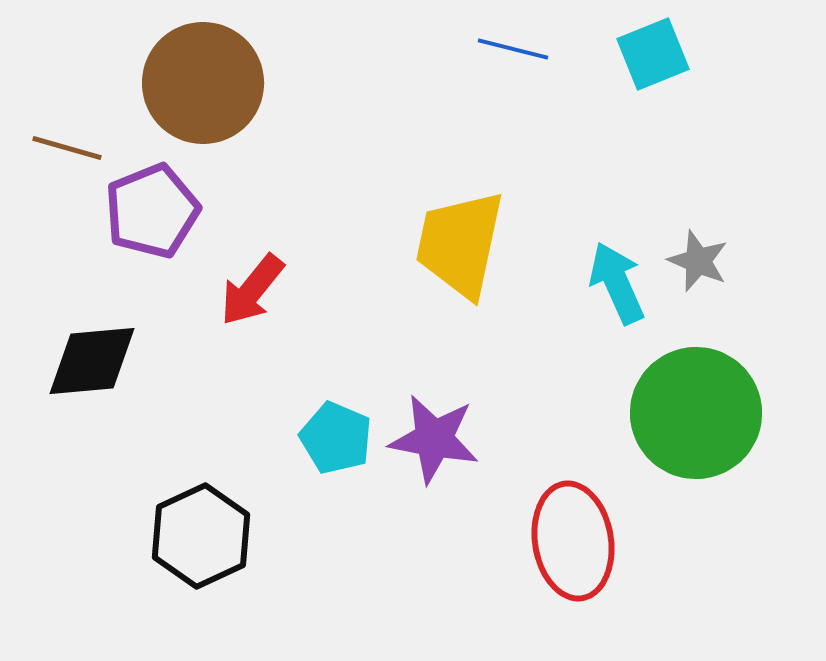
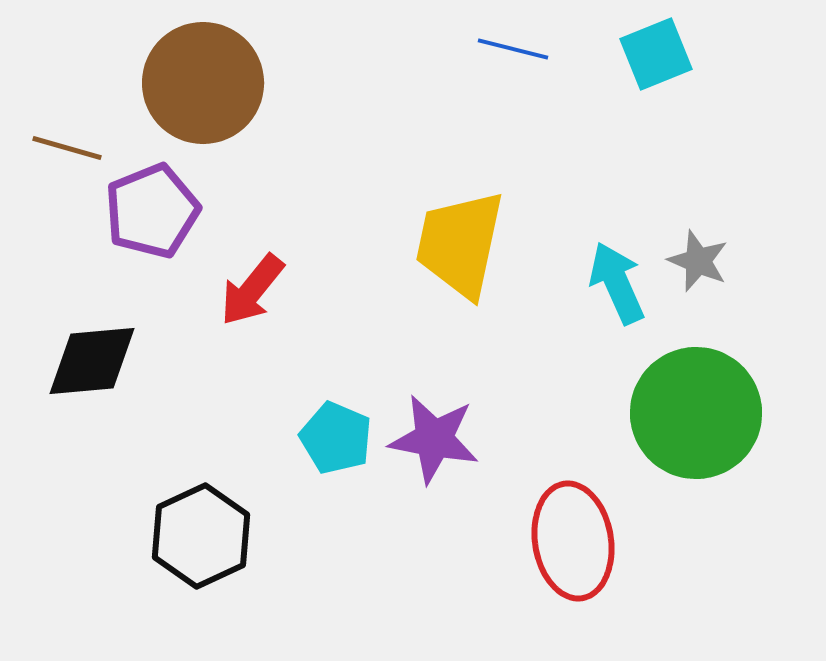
cyan square: moved 3 px right
